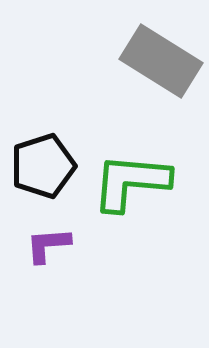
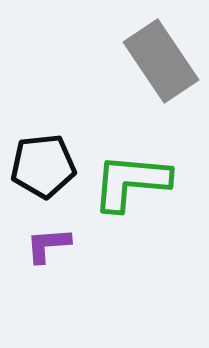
gray rectangle: rotated 24 degrees clockwise
black pentagon: rotated 12 degrees clockwise
